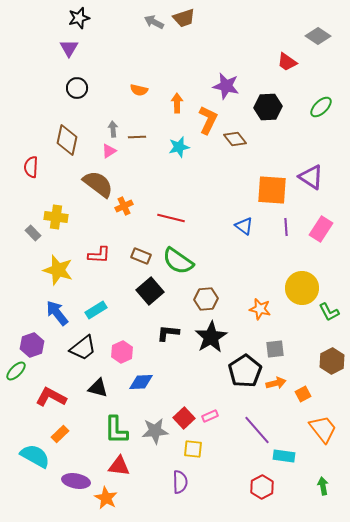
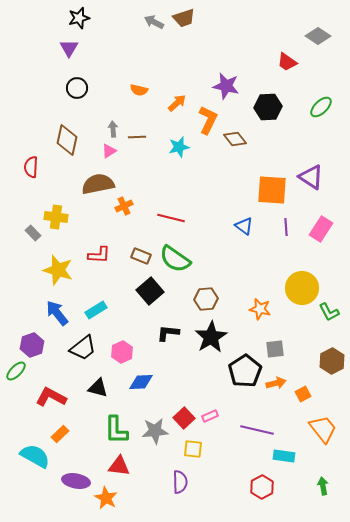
orange arrow at (177, 103): rotated 48 degrees clockwise
brown semicircle at (98, 184): rotated 48 degrees counterclockwise
green semicircle at (178, 261): moved 3 px left, 2 px up
purple line at (257, 430): rotated 36 degrees counterclockwise
